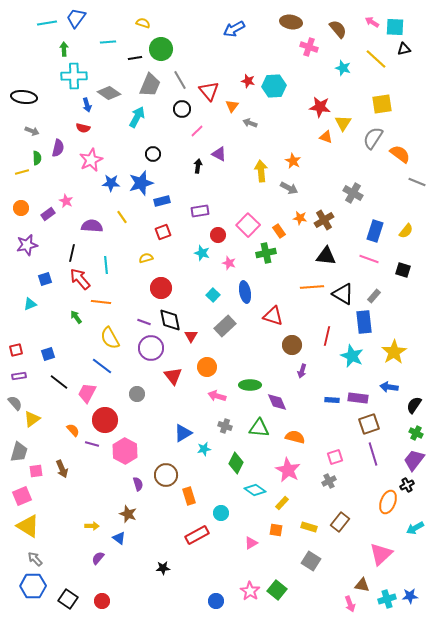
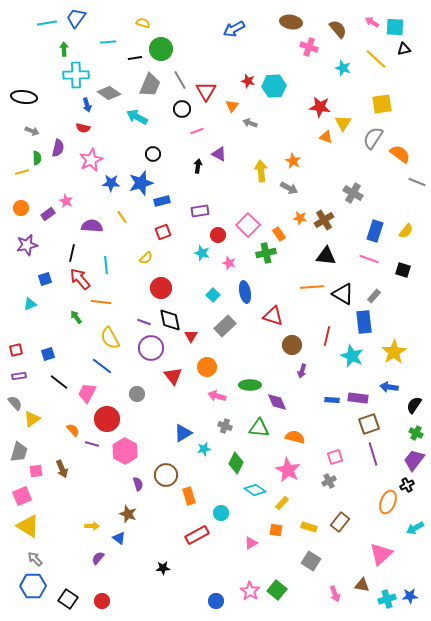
cyan cross at (74, 76): moved 2 px right, 1 px up
red triangle at (209, 91): moved 3 px left; rotated 10 degrees clockwise
cyan arrow at (137, 117): rotated 90 degrees counterclockwise
pink line at (197, 131): rotated 24 degrees clockwise
orange rectangle at (279, 231): moved 3 px down
yellow semicircle at (146, 258): rotated 152 degrees clockwise
red circle at (105, 420): moved 2 px right, 1 px up
pink arrow at (350, 604): moved 15 px left, 10 px up
